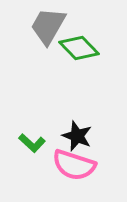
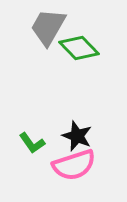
gray trapezoid: moved 1 px down
green L-shape: rotated 12 degrees clockwise
pink semicircle: rotated 36 degrees counterclockwise
